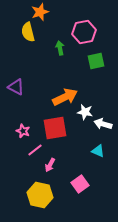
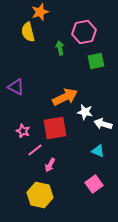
pink square: moved 14 px right
